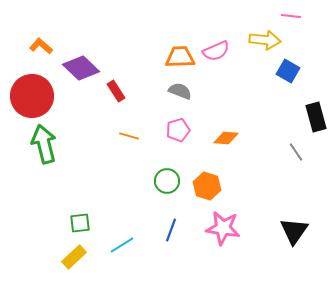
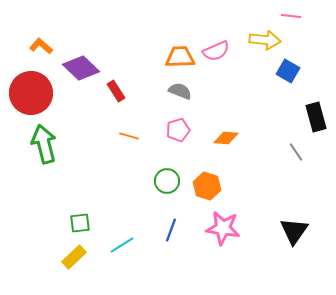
red circle: moved 1 px left, 3 px up
